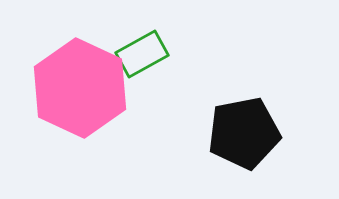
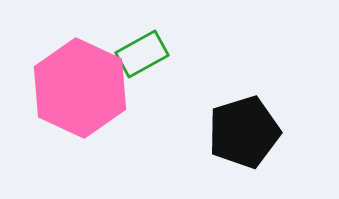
black pentagon: moved 1 px up; rotated 6 degrees counterclockwise
